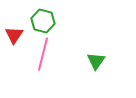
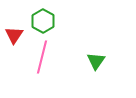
green hexagon: rotated 15 degrees clockwise
pink line: moved 1 px left, 3 px down
